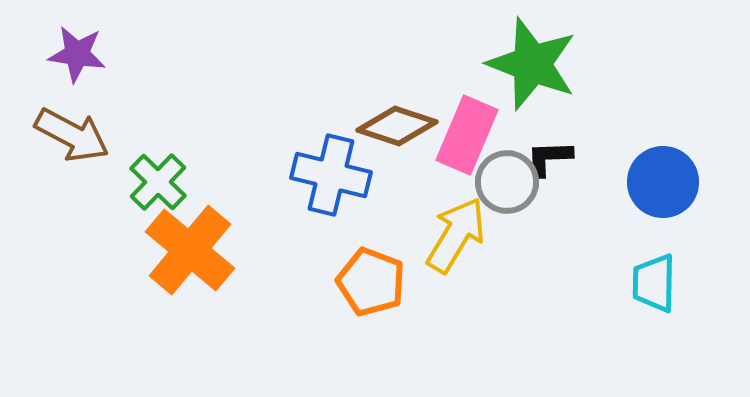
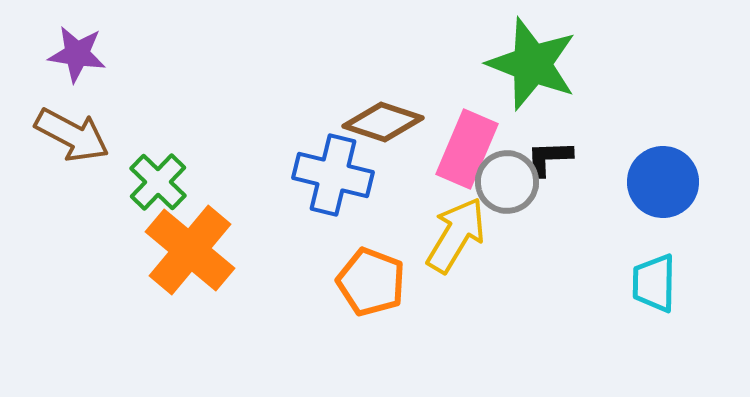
brown diamond: moved 14 px left, 4 px up
pink rectangle: moved 14 px down
blue cross: moved 2 px right
